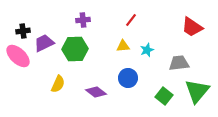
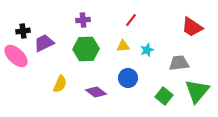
green hexagon: moved 11 px right
pink ellipse: moved 2 px left
yellow semicircle: moved 2 px right
